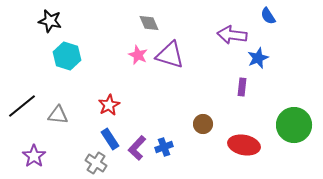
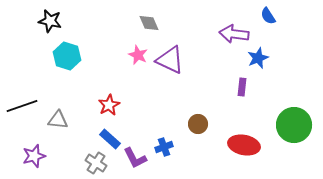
purple arrow: moved 2 px right, 1 px up
purple triangle: moved 5 px down; rotated 8 degrees clockwise
black line: rotated 20 degrees clockwise
gray triangle: moved 5 px down
brown circle: moved 5 px left
blue rectangle: rotated 15 degrees counterclockwise
purple L-shape: moved 2 px left, 10 px down; rotated 70 degrees counterclockwise
purple star: rotated 20 degrees clockwise
